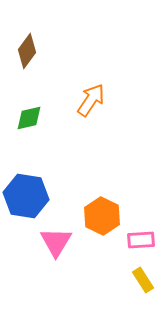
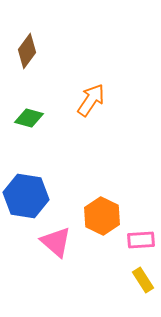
green diamond: rotated 28 degrees clockwise
pink triangle: rotated 20 degrees counterclockwise
